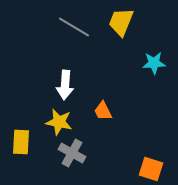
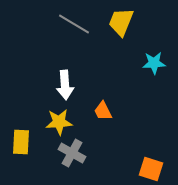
gray line: moved 3 px up
white arrow: rotated 8 degrees counterclockwise
yellow star: rotated 16 degrees counterclockwise
